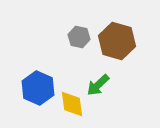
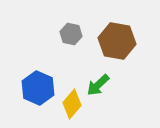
gray hexagon: moved 8 px left, 3 px up
brown hexagon: rotated 6 degrees counterclockwise
yellow diamond: rotated 48 degrees clockwise
